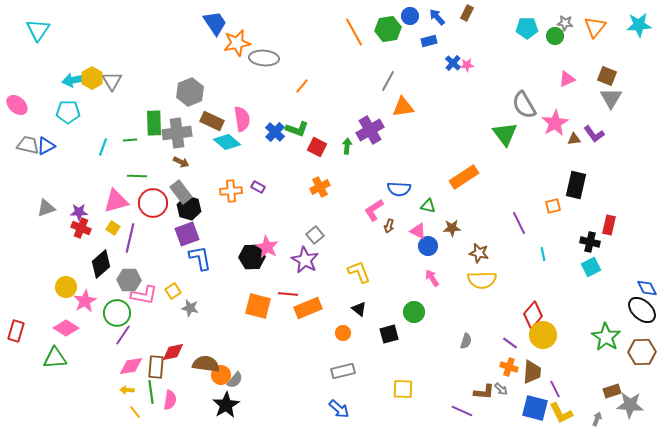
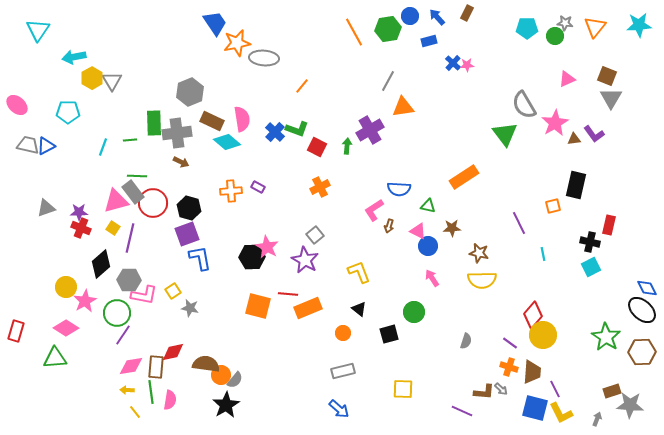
cyan arrow at (74, 80): moved 23 px up
gray rectangle at (181, 192): moved 48 px left
